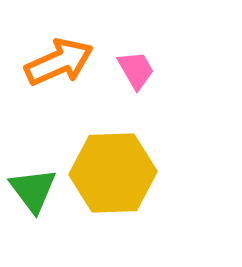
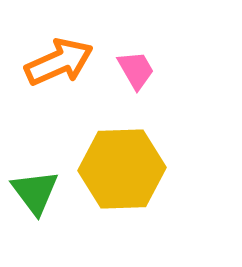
yellow hexagon: moved 9 px right, 4 px up
green triangle: moved 2 px right, 2 px down
